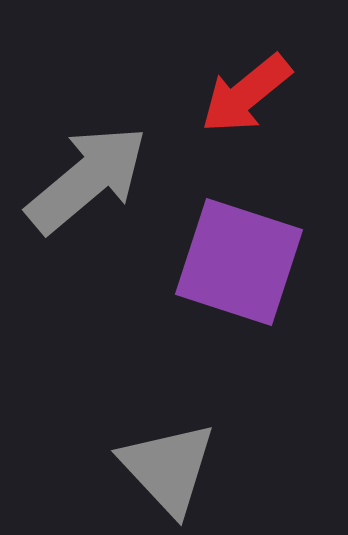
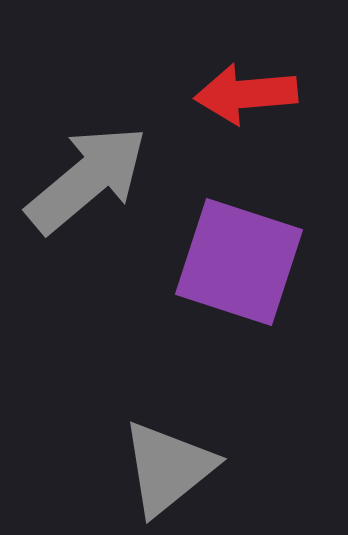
red arrow: rotated 34 degrees clockwise
gray triangle: rotated 34 degrees clockwise
